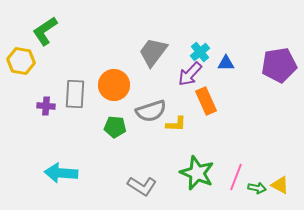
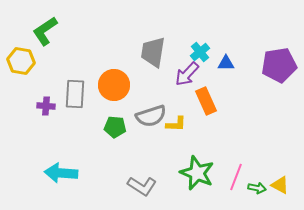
gray trapezoid: rotated 28 degrees counterclockwise
purple arrow: moved 3 px left
gray semicircle: moved 5 px down
